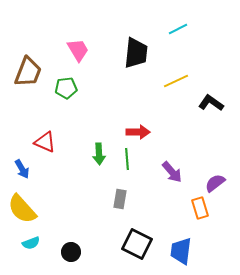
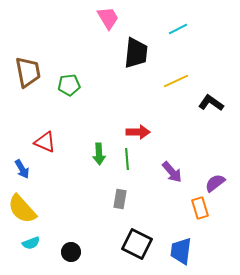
pink trapezoid: moved 30 px right, 32 px up
brown trapezoid: rotated 32 degrees counterclockwise
green pentagon: moved 3 px right, 3 px up
